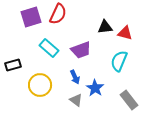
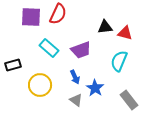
purple square: rotated 20 degrees clockwise
